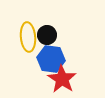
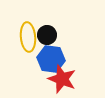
red star: rotated 12 degrees counterclockwise
